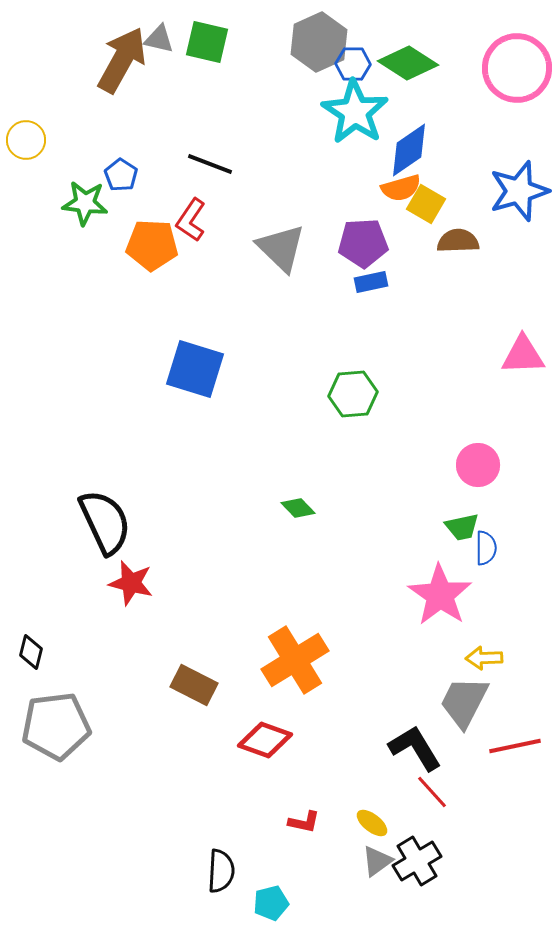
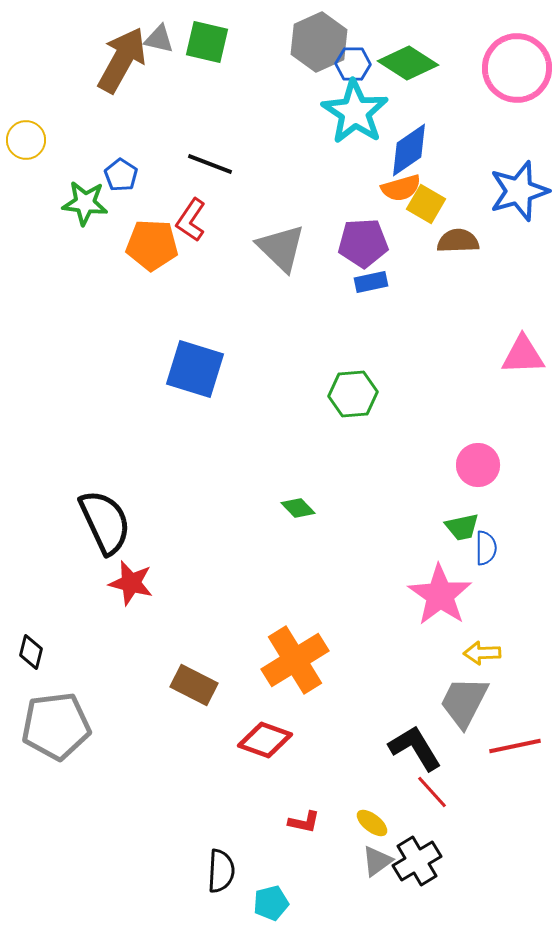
yellow arrow at (484, 658): moved 2 px left, 5 px up
